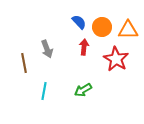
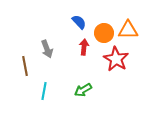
orange circle: moved 2 px right, 6 px down
brown line: moved 1 px right, 3 px down
